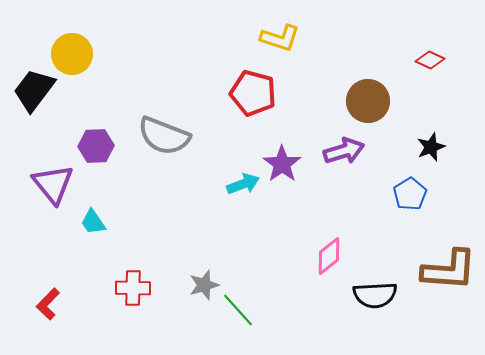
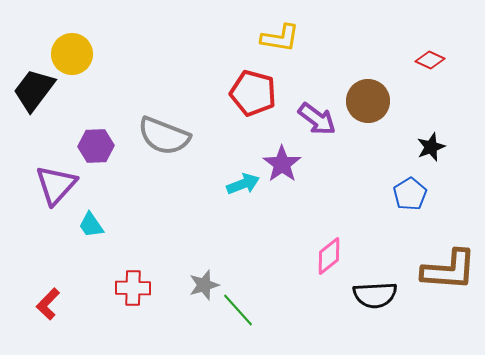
yellow L-shape: rotated 9 degrees counterclockwise
purple arrow: moved 27 px left, 32 px up; rotated 54 degrees clockwise
purple triangle: moved 3 px right, 1 px down; rotated 21 degrees clockwise
cyan trapezoid: moved 2 px left, 3 px down
